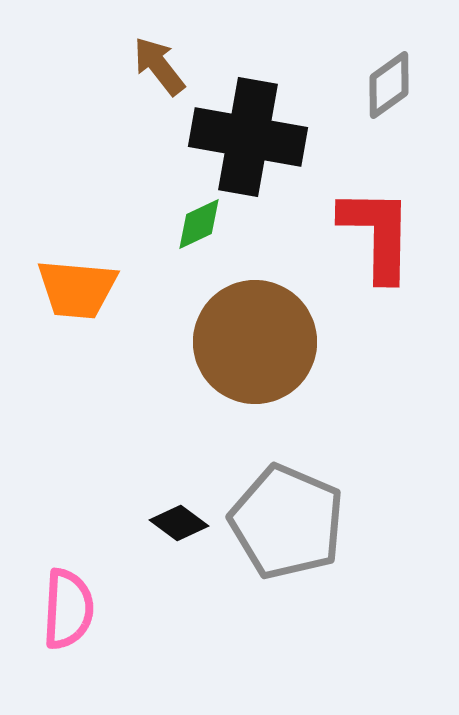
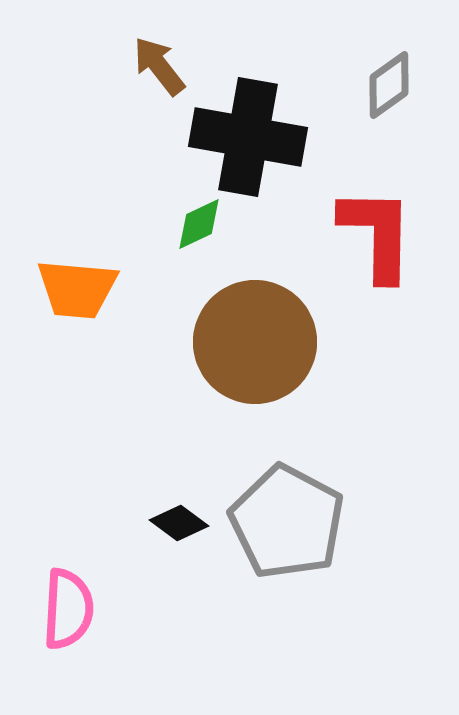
gray pentagon: rotated 5 degrees clockwise
